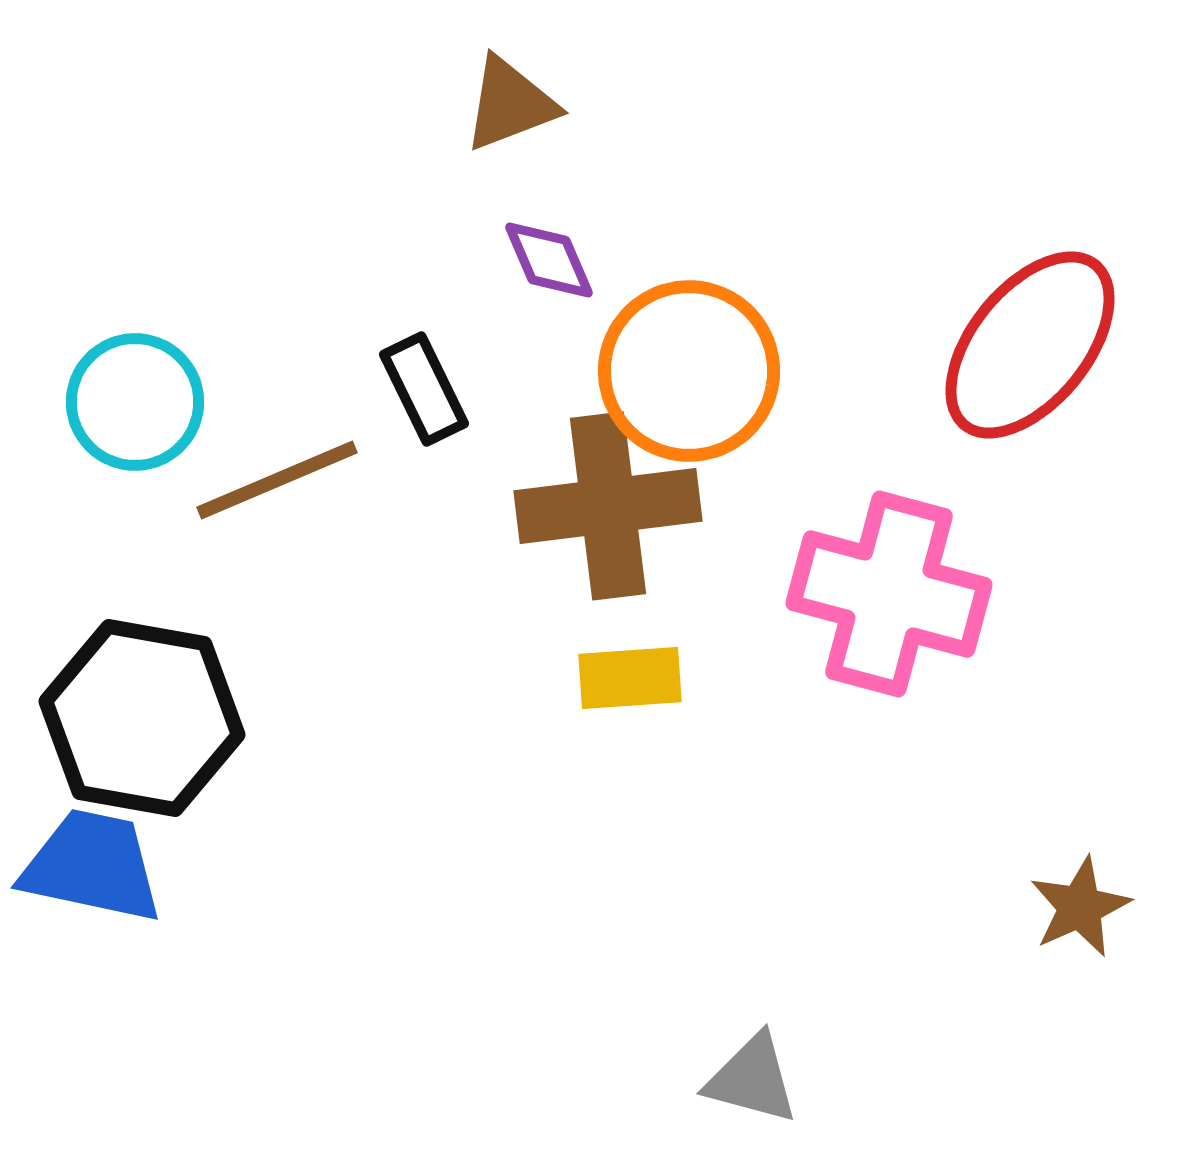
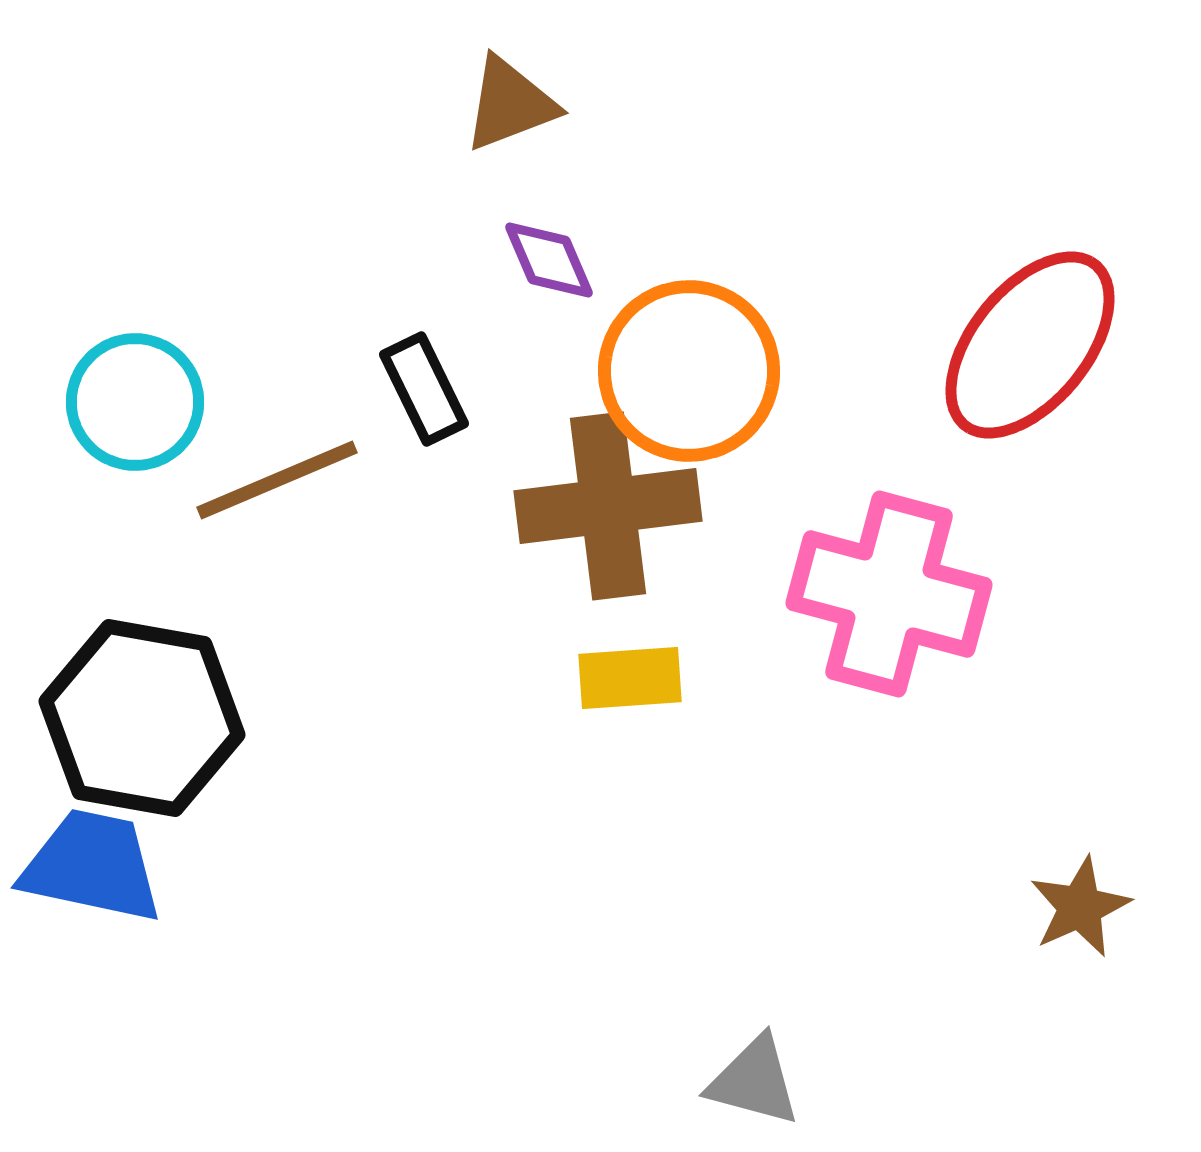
gray triangle: moved 2 px right, 2 px down
